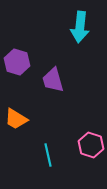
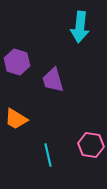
pink hexagon: rotated 10 degrees counterclockwise
